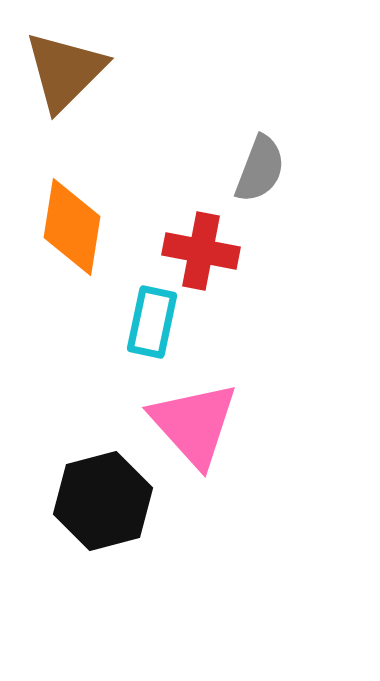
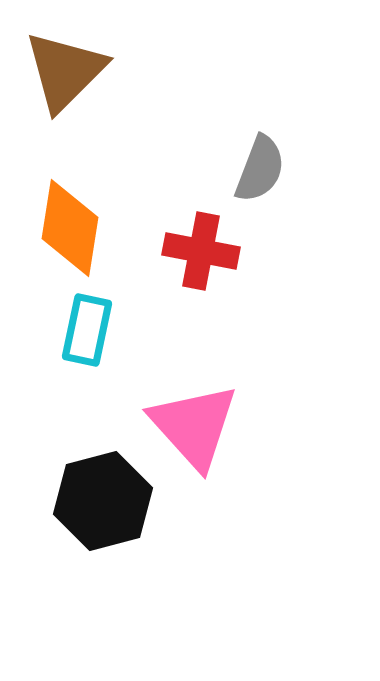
orange diamond: moved 2 px left, 1 px down
cyan rectangle: moved 65 px left, 8 px down
pink triangle: moved 2 px down
